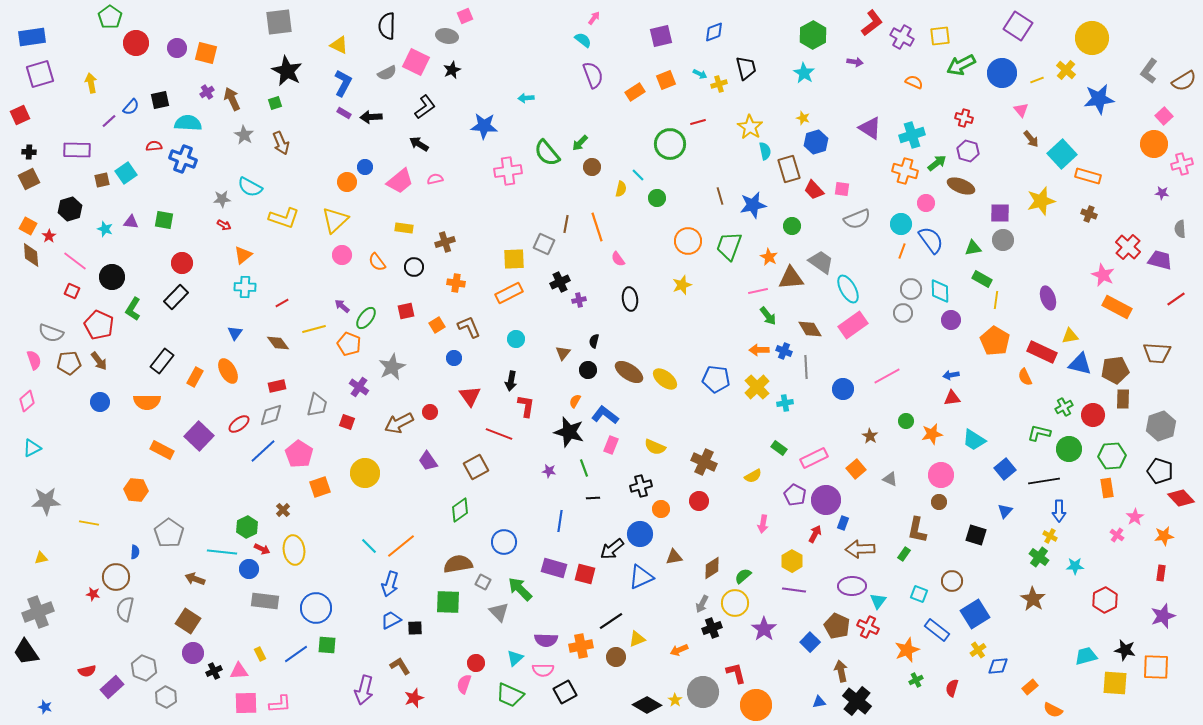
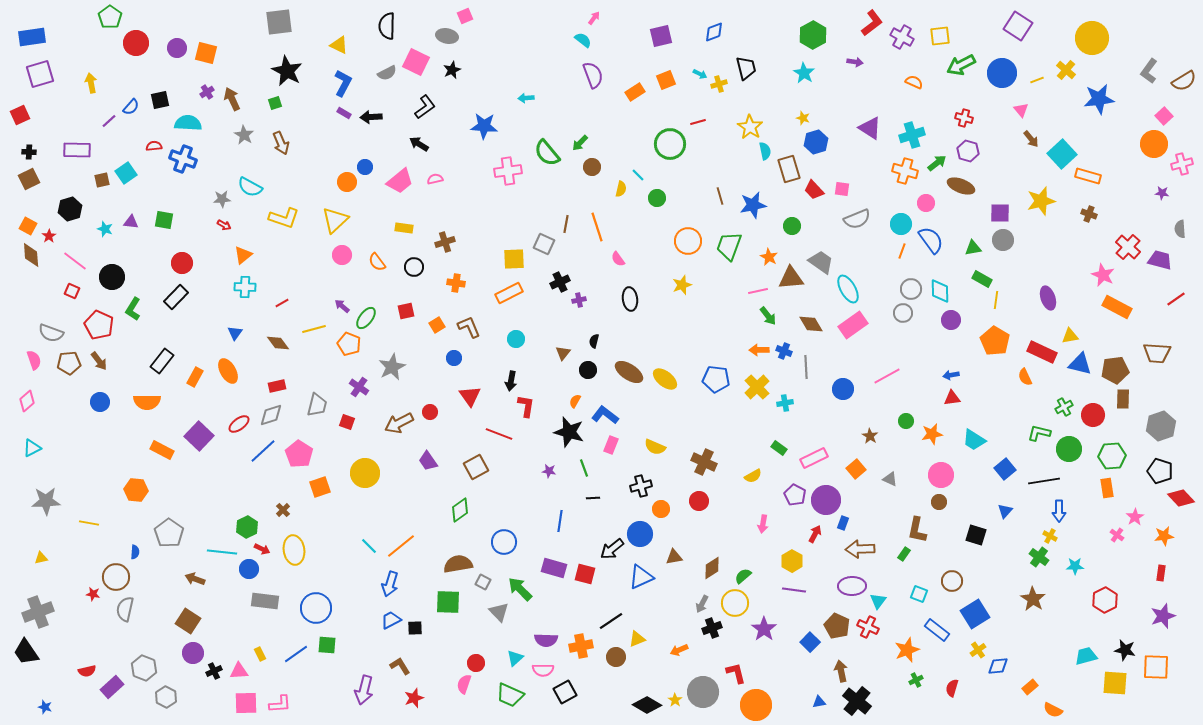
brown diamond at (810, 329): moved 1 px right, 5 px up
